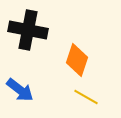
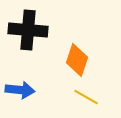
black cross: rotated 6 degrees counterclockwise
blue arrow: rotated 32 degrees counterclockwise
